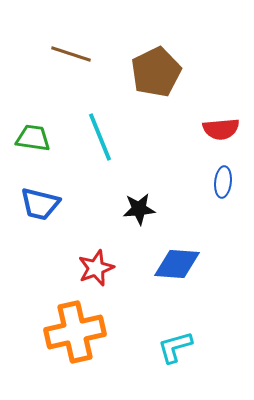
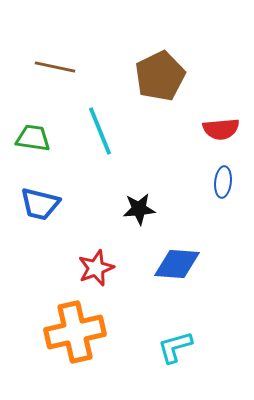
brown line: moved 16 px left, 13 px down; rotated 6 degrees counterclockwise
brown pentagon: moved 4 px right, 4 px down
cyan line: moved 6 px up
